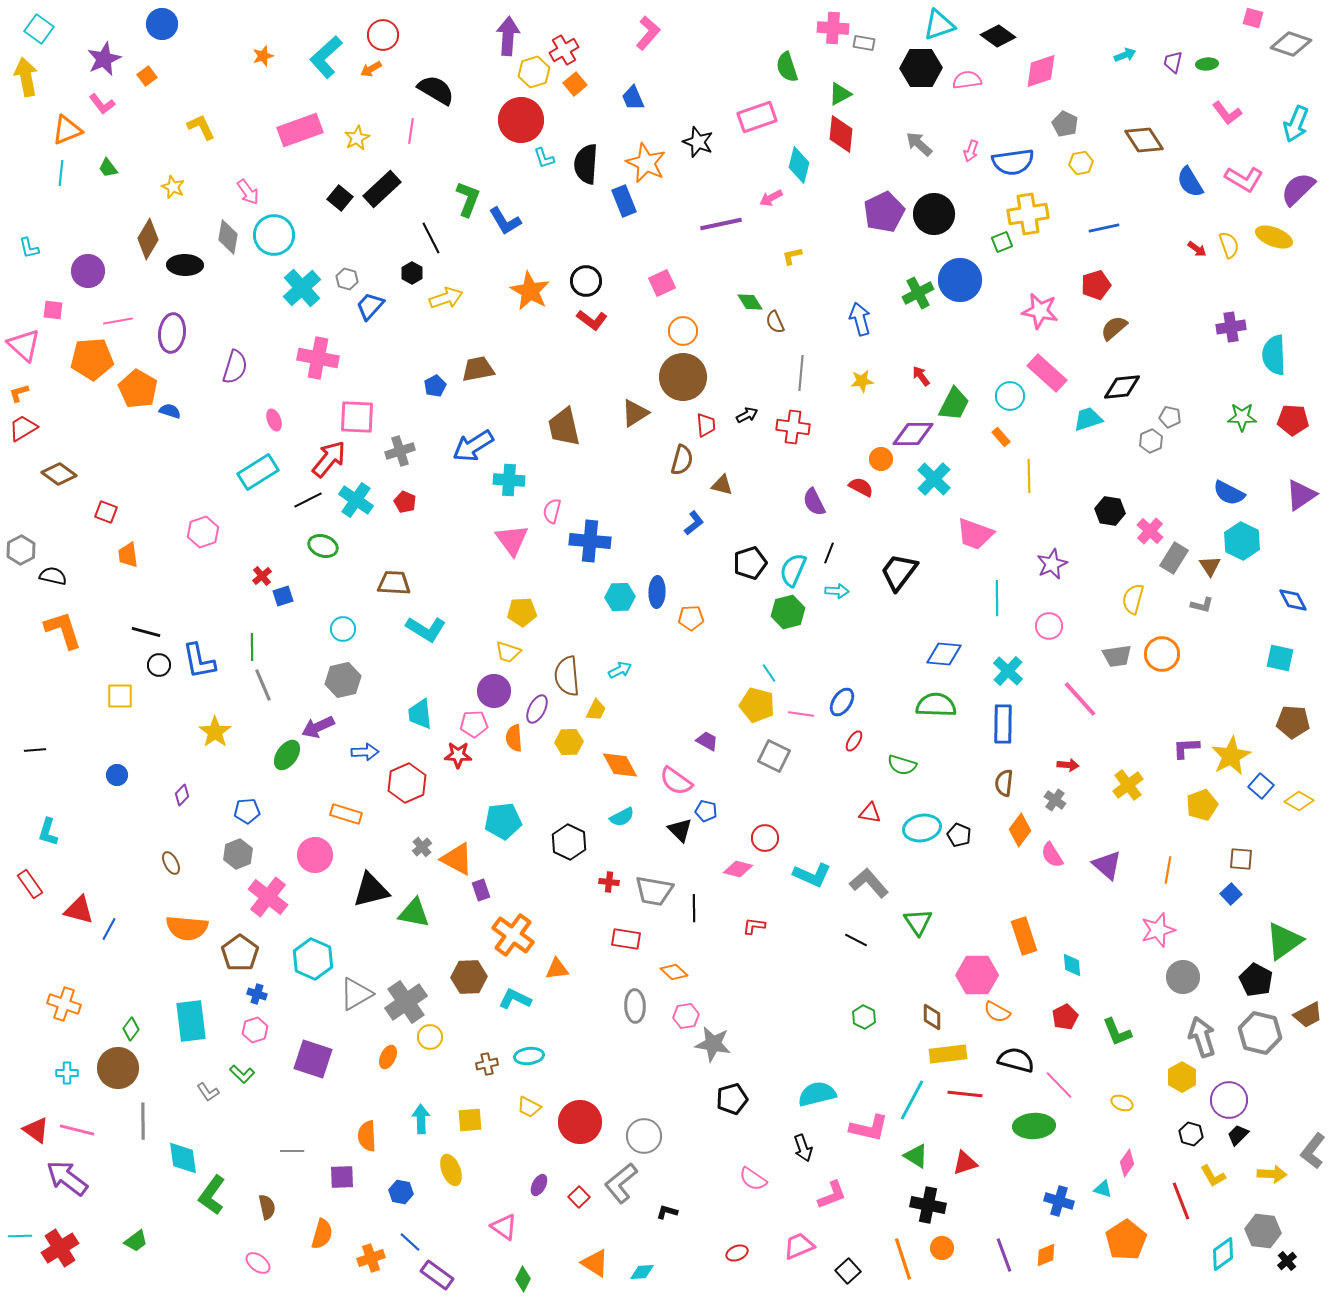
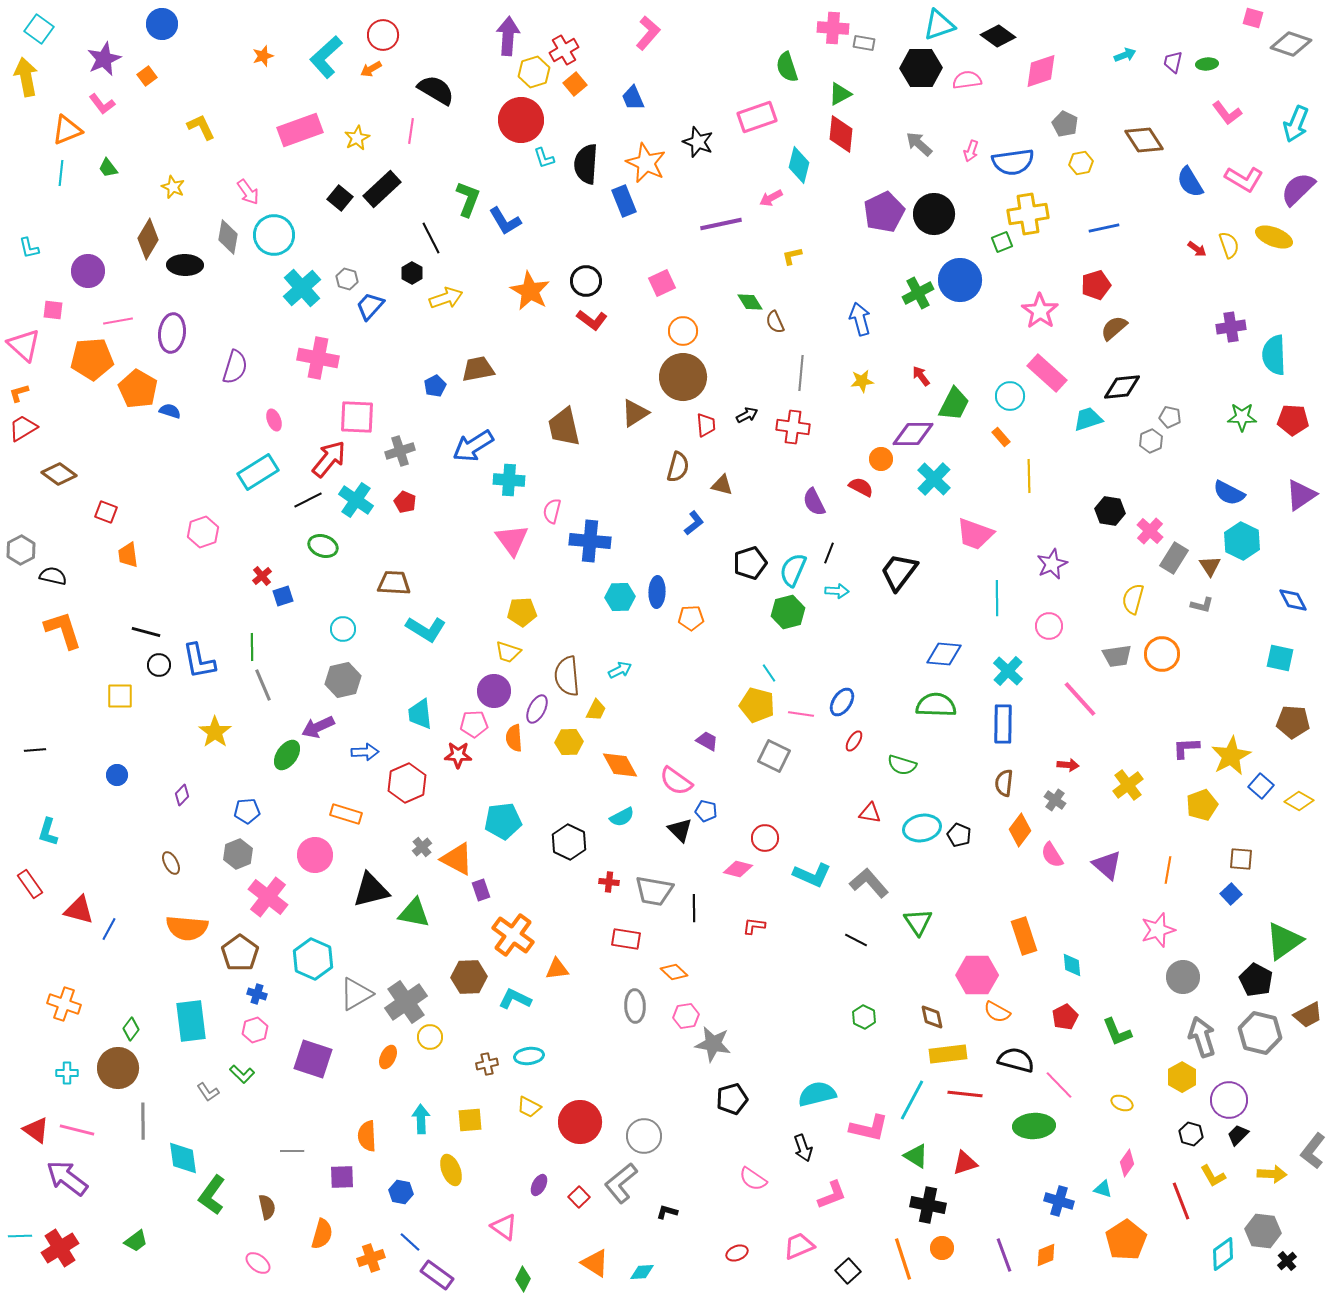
pink star at (1040, 311): rotated 24 degrees clockwise
brown semicircle at (682, 460): moved 4 px left, 7 px down
brown diamond at (932, 1017): rotated 12 degrees counterclockwise
